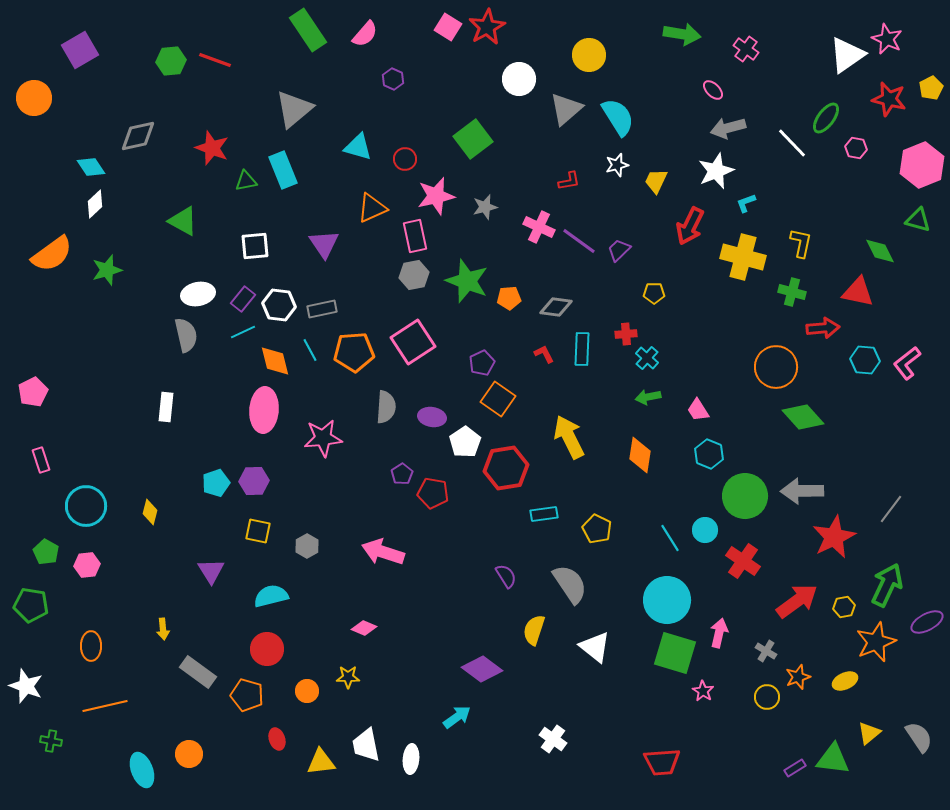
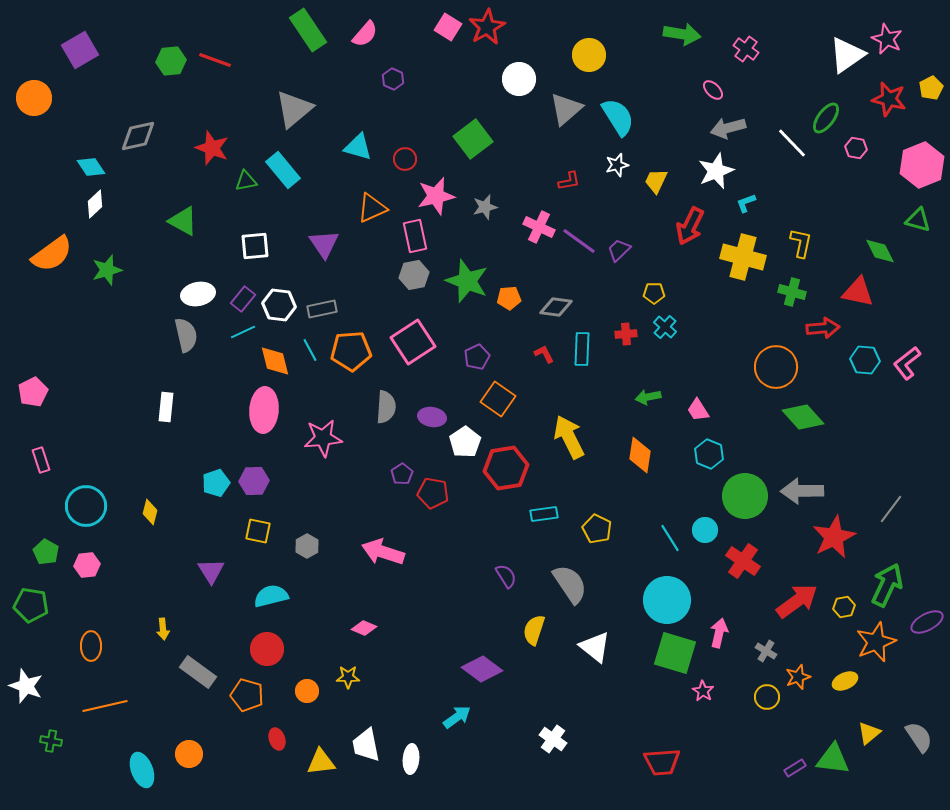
cyan rectangle at (283, 170): rotated 18 degrees counterclockwise
orange pentagon at (354, 352): moved 3 px left, 1 px up
cyan cross at (647, 358): moved 18 px right, 31 px up
purple pentagon at (482, 363): moved 5 px left, 6 px up
